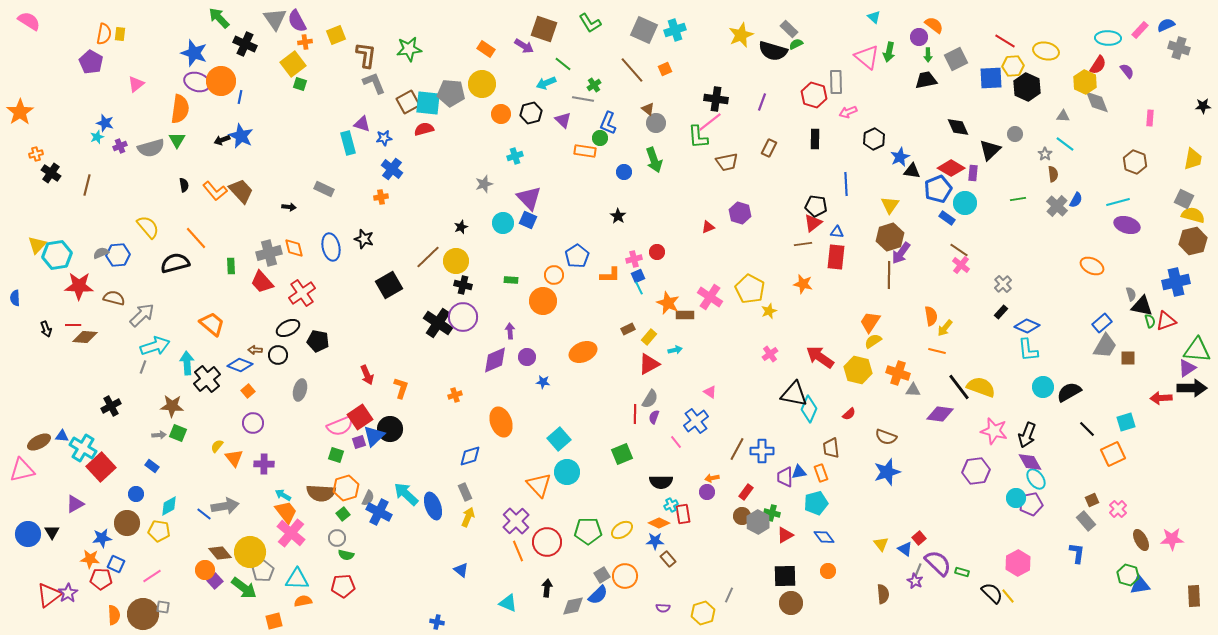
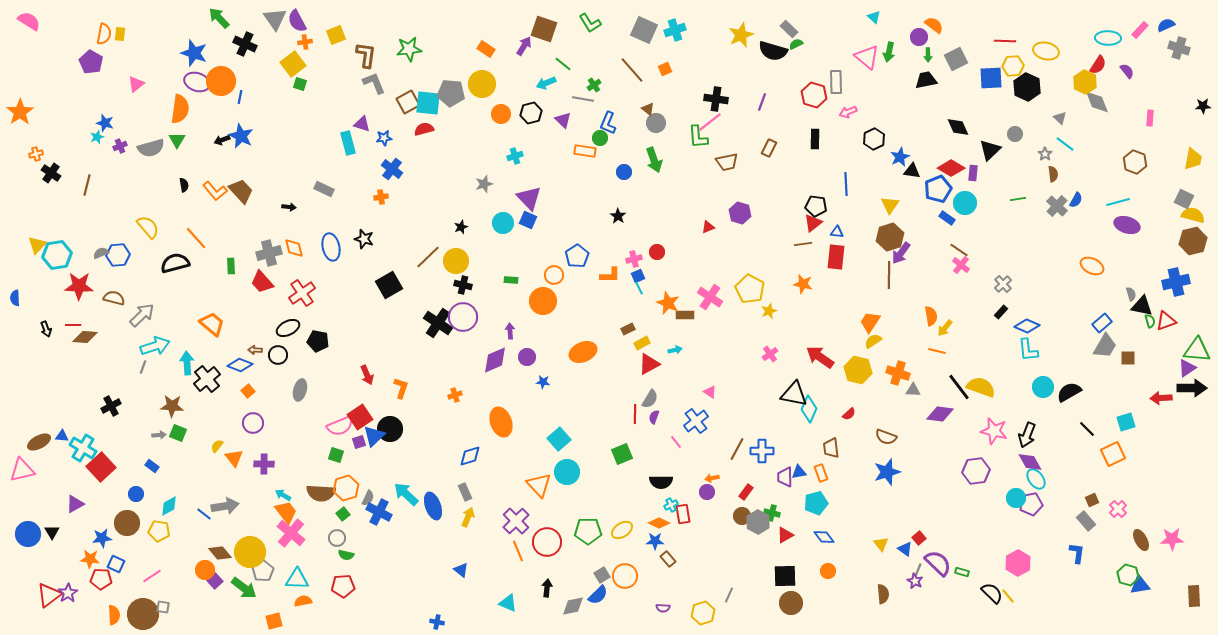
red line at (1005, 41): rotated 30 degrees counterclockwise
purple arrow at (524, 46): rotated 90 degrees counterclockwise
gray triangle at (1063, 116): moved 3 px left, 2 px down; rotated 40 degrees clockwise
yellow rectangle at (649, 337): moved 7 px left, 6 px down; rotated 21 degrees clockwise
